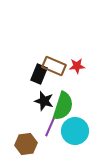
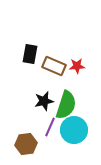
black rectangle: moved 9 px left, 20 px up; rotated 12 degrees counterclockwise
black star: rotated 30 degrees counterclockwise
green semicircle: moved 3 px right, 1 px up
cyan circle: moved 1 px left, 1 px up
